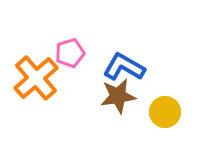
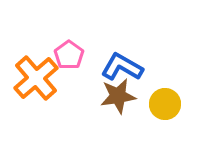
pink pentagon: moved 1 px left, 2 px down; rotated 20 degrees counterclockwise
blue L-shape: moved 2 px left
yellow circle: moved 8 px up
